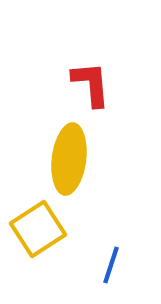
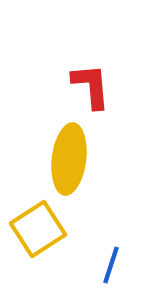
red L-shape: moved 2 px down
